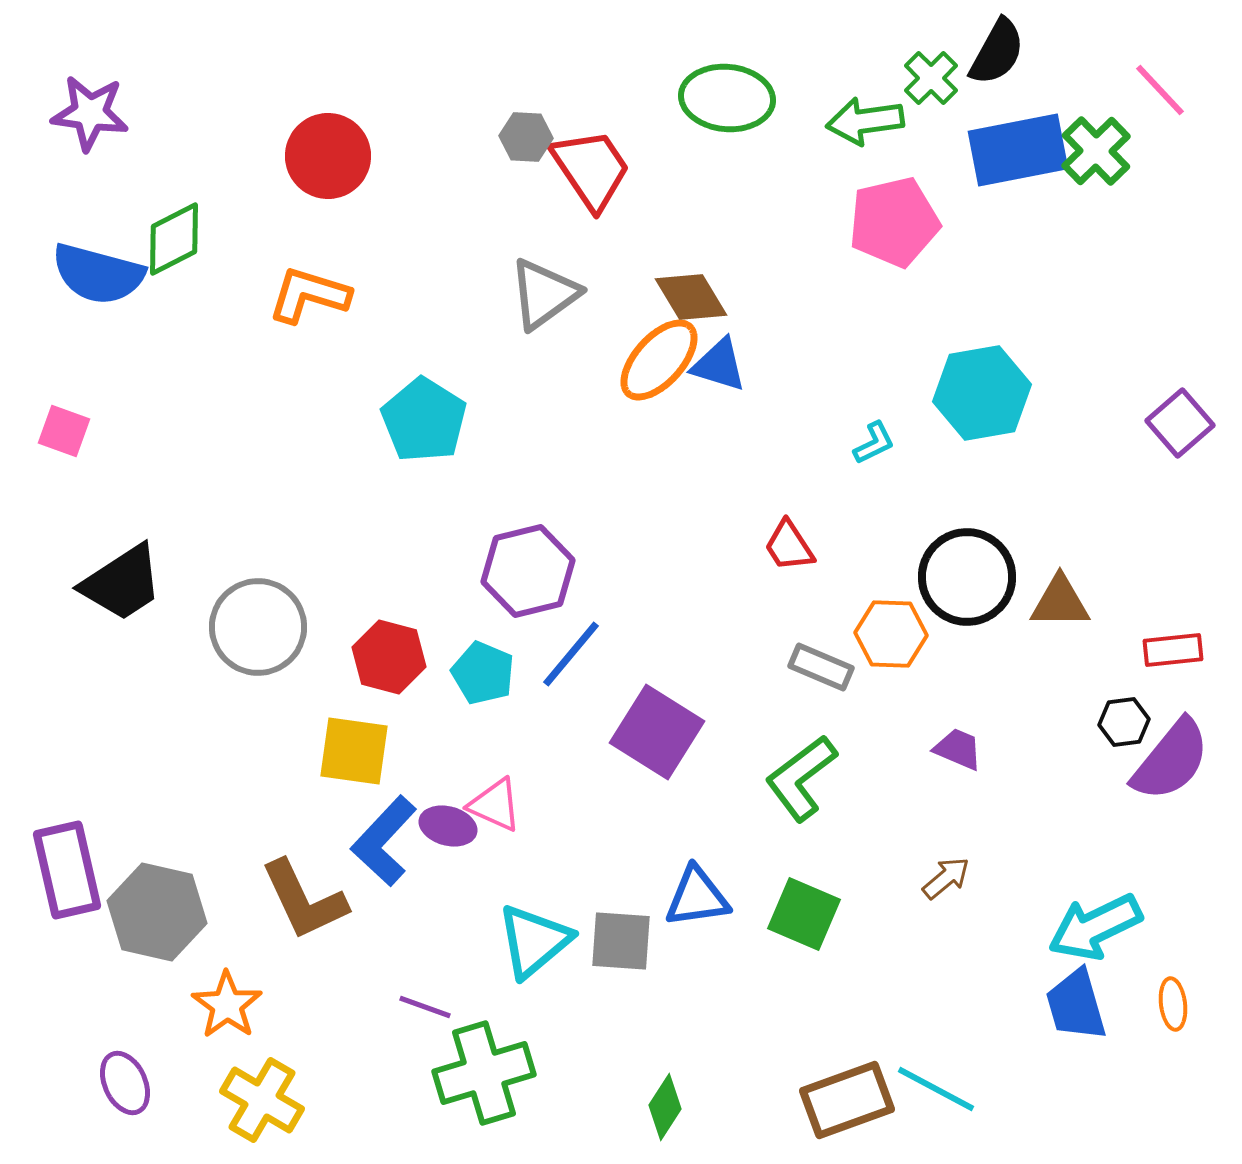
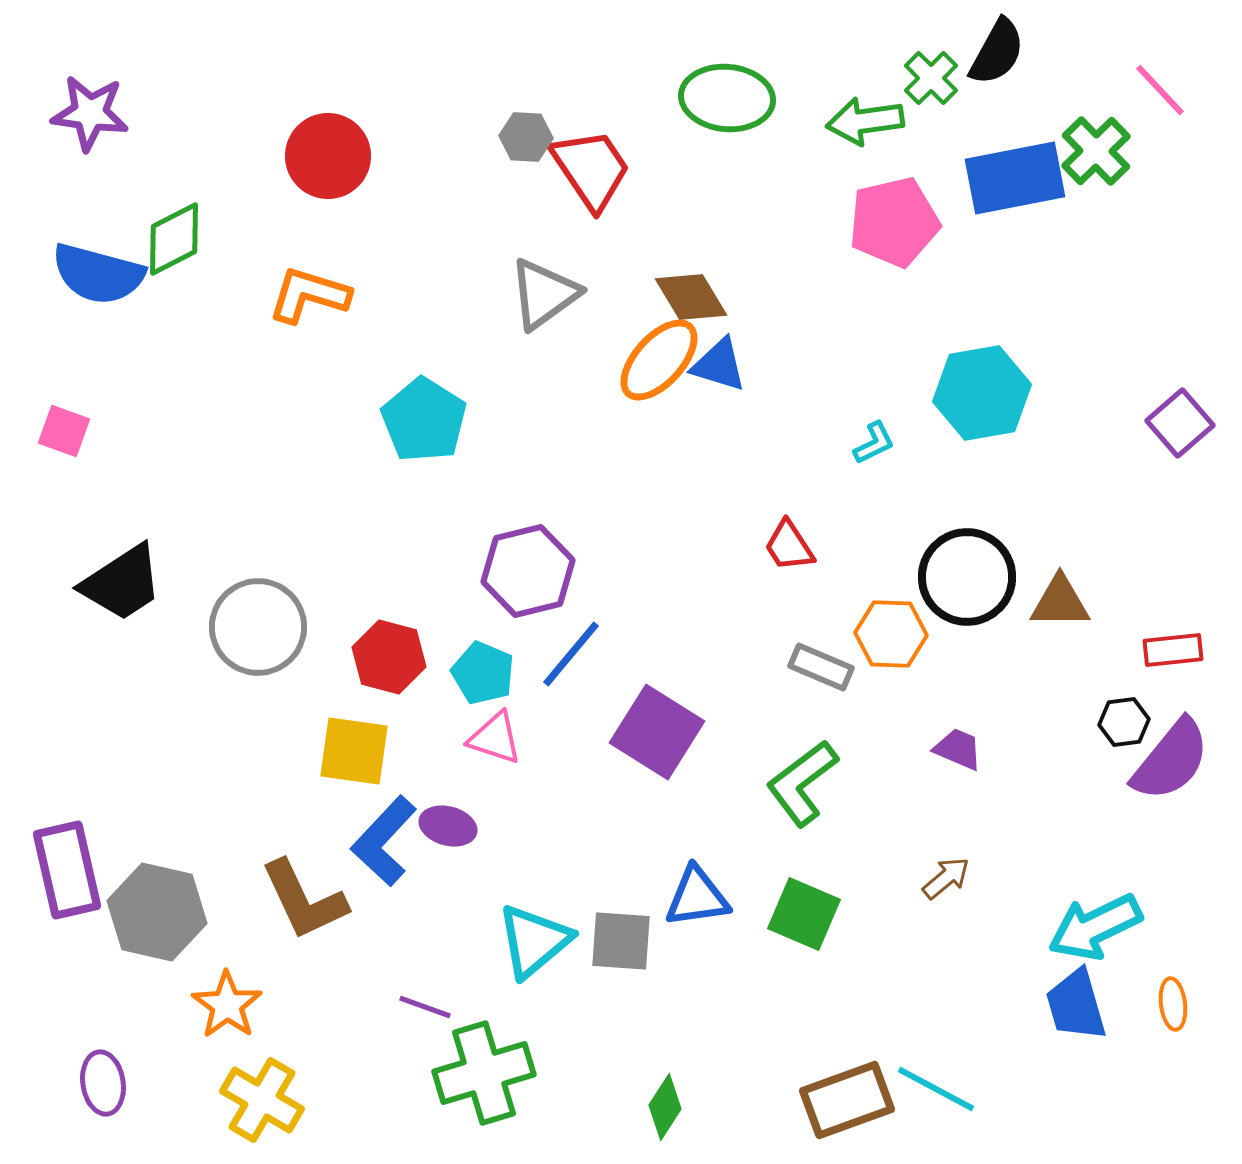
blue rectangle at (1018, 150): moved 3 px left, 28 px down
green L-shape at (801, 778): moved 1 px right, 5 px down
pink triangle at (495, 805): moved 67 px up; rotated 6 degrees counterclockwise
purple ellipse at (125, 1083): moved 22 px left; rotated 16 degrees clockwise
